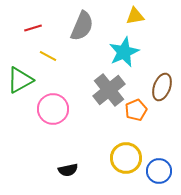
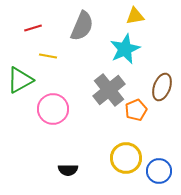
cyan star: moved 1 px right, 3 px up
yellow line: rotated 18 degrees counterclockwise
black semicircle: rotated 12 degrees clockwise
